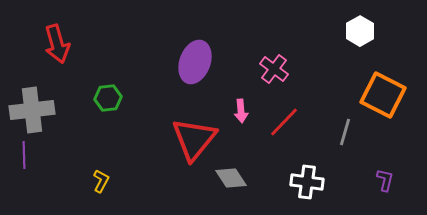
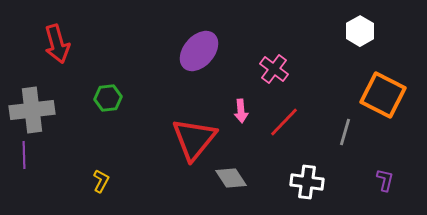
purple ellipse: moved 4 px right, 11 px up; rotated 21 degrees clockwise
